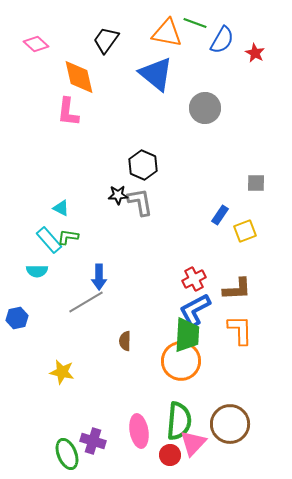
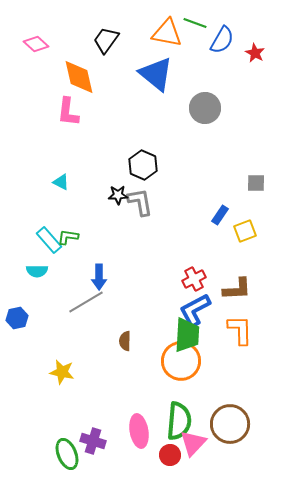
cyan triangle: moved 26 px up
